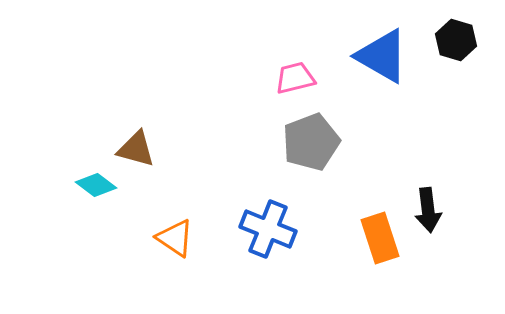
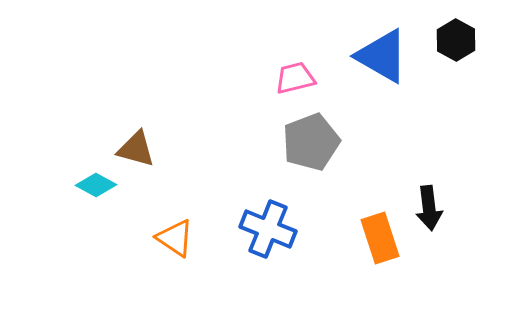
black hexagon: rotated 12 degrees clockwise
cyan diamond: rotated 9 degrees counterclockwise
black arrow: moved 1 px right, 2 px up
